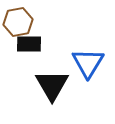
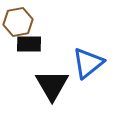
blue triangle: rotated 20 degrees clockwise
